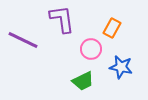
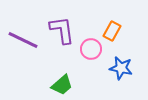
purple L-shape: moved 11 px down
orange rectangle: moved 3 px down
blue star: moved 1 px down
green trapezoid: moved 21 px left, 4 px down; rotated 15 degrees counterclockwise
